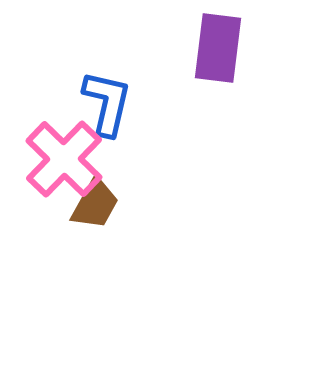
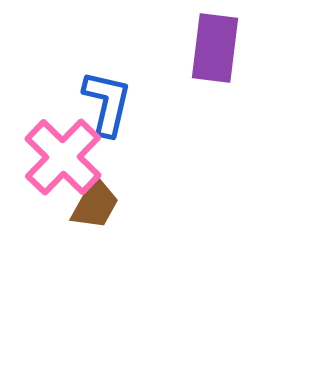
purple rectangle: moved 3 px left
pink cross: moved 1 px left, 2 px up
